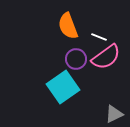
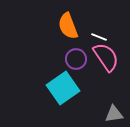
pink semicircle: rotated 88 degrees counterclockwise
cyan square: moved 1 px down
gray triangle: rotated 18 degrees clockwise
